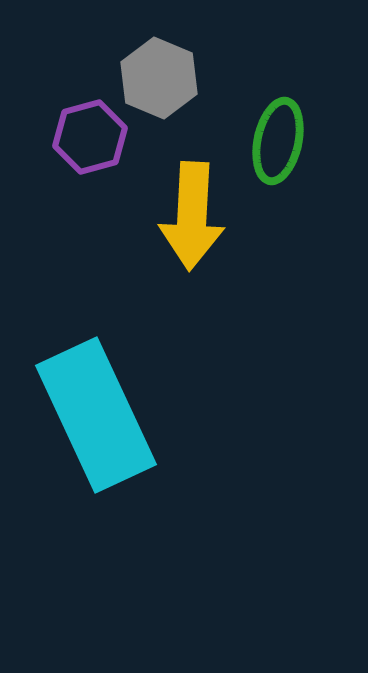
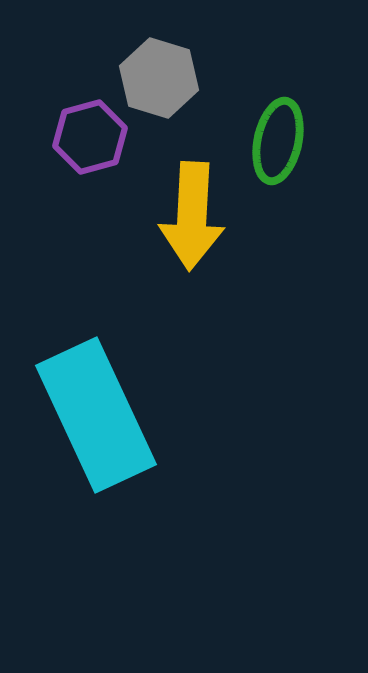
gray hexagon: rotated 6 degrees counterclockwise
